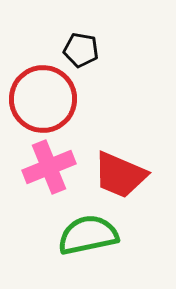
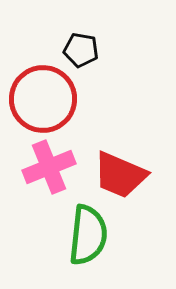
green semicircle: rotated 108 degrees clockwise
